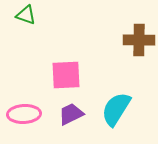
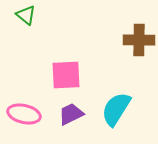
green triangle: rotated 20 degrees clockwise
pink ellipse: rotated 16 degrees clockwise
